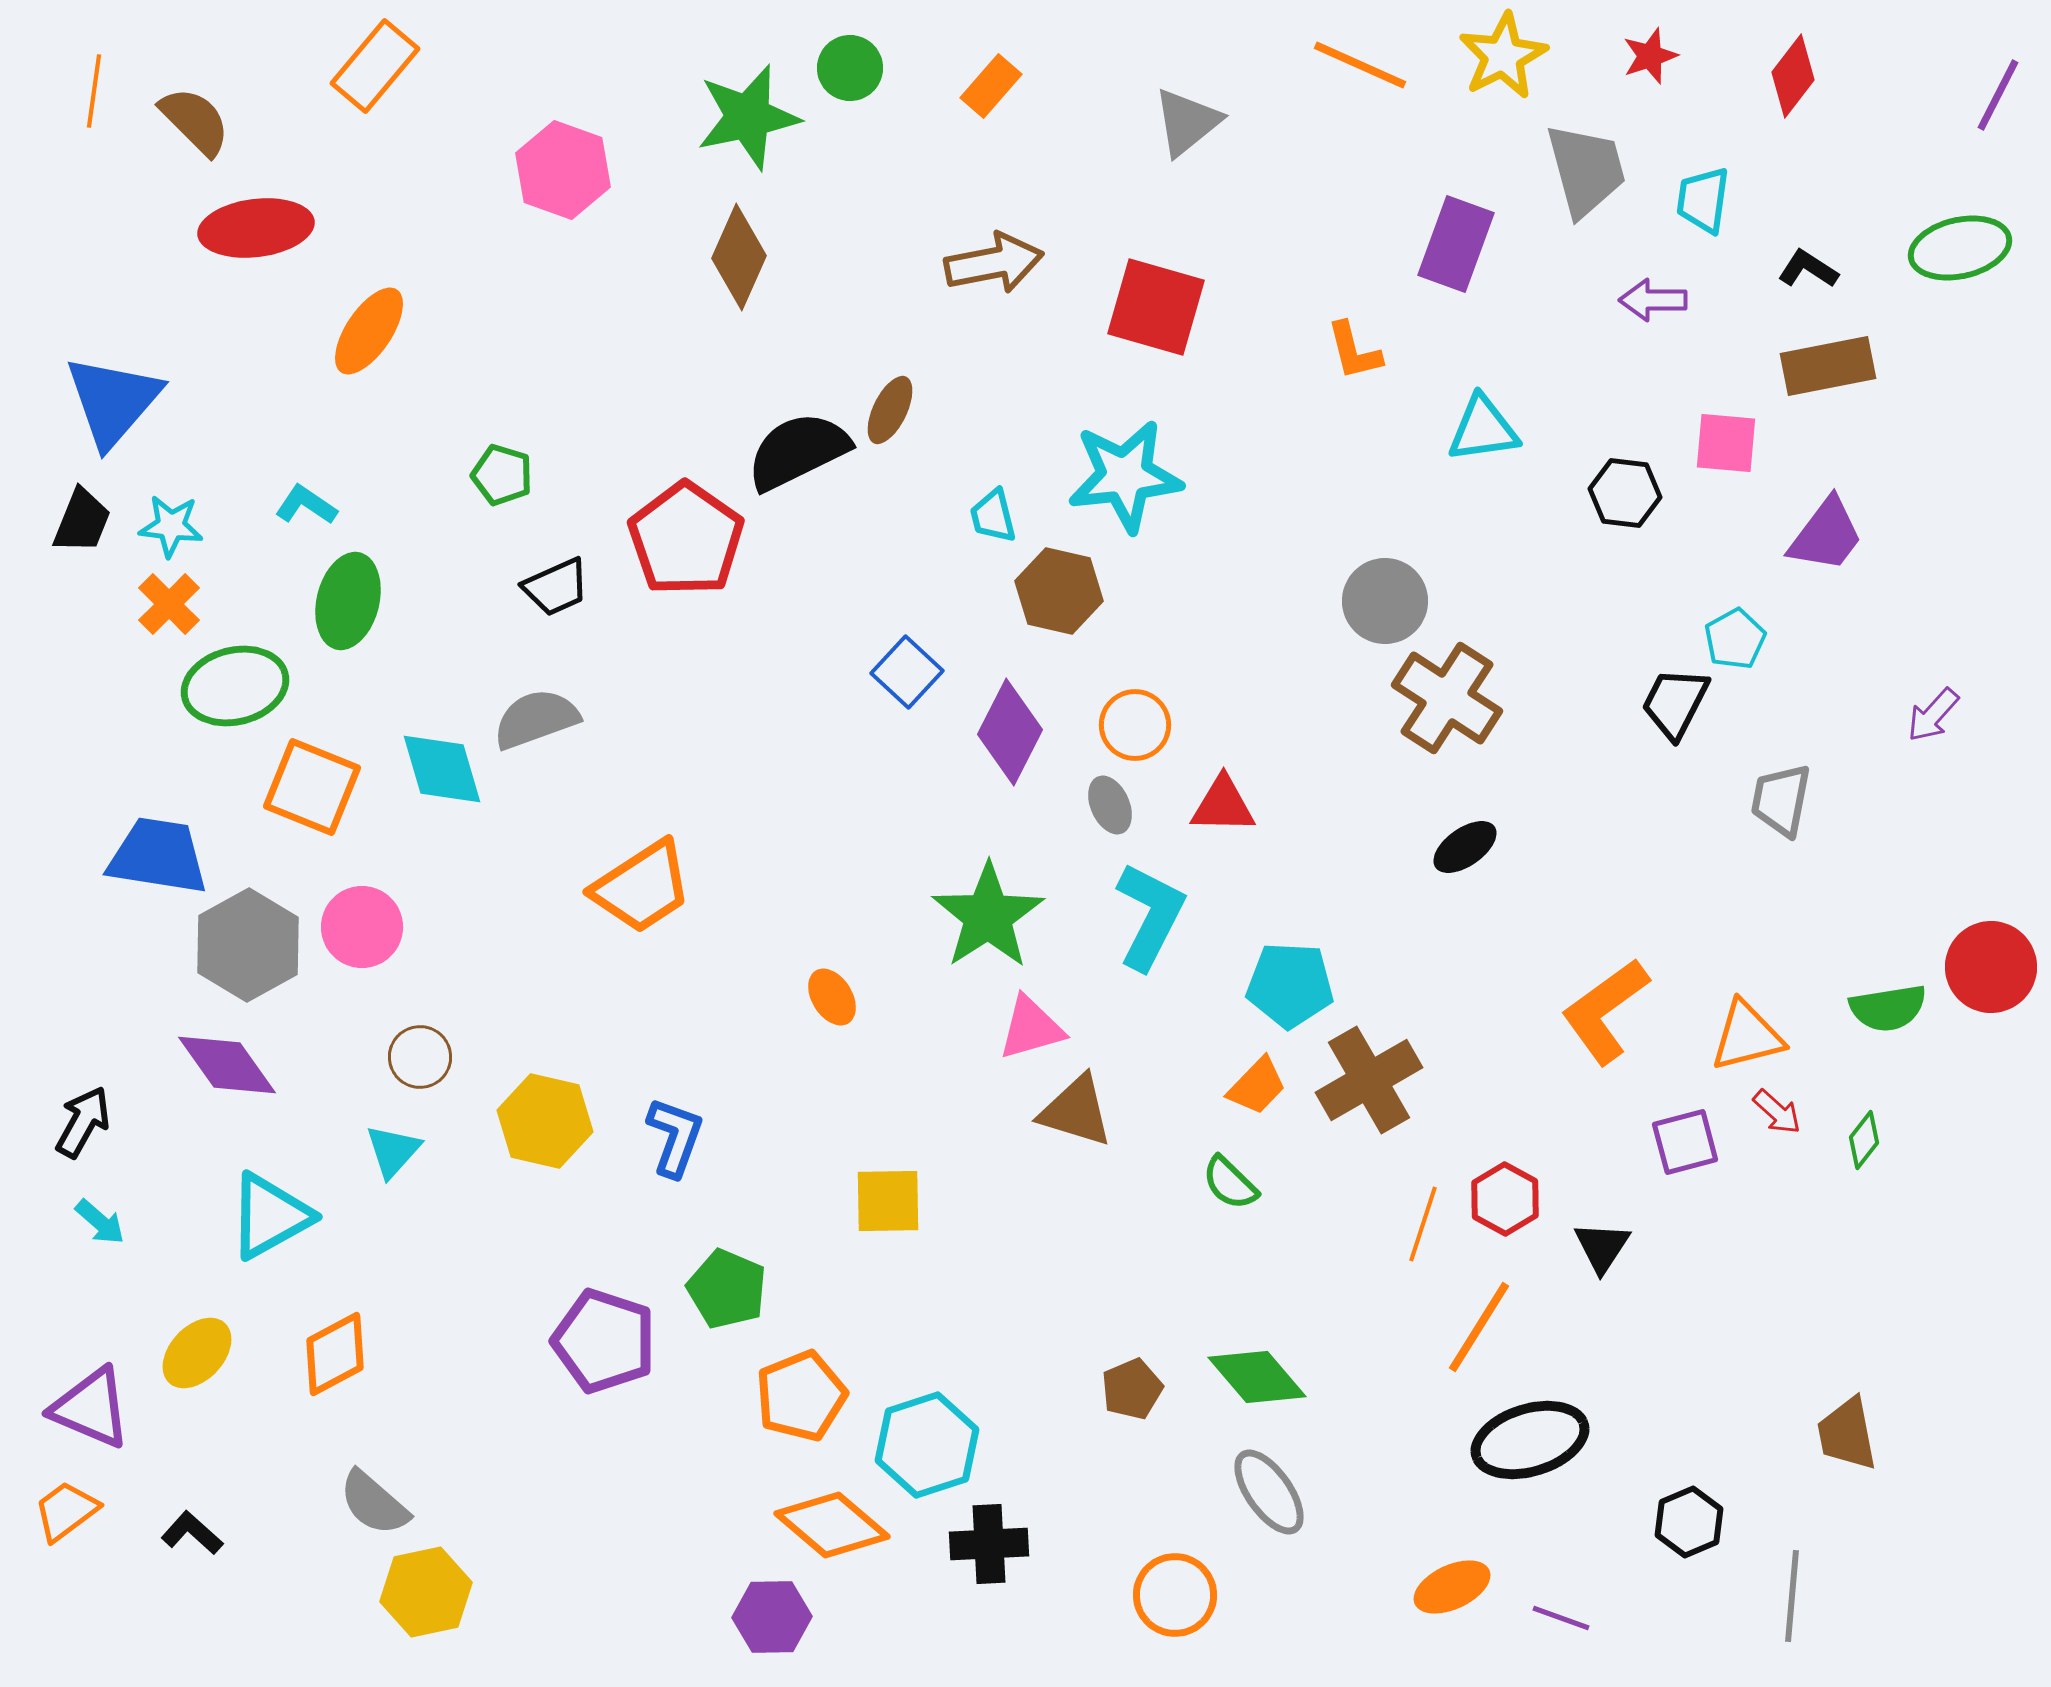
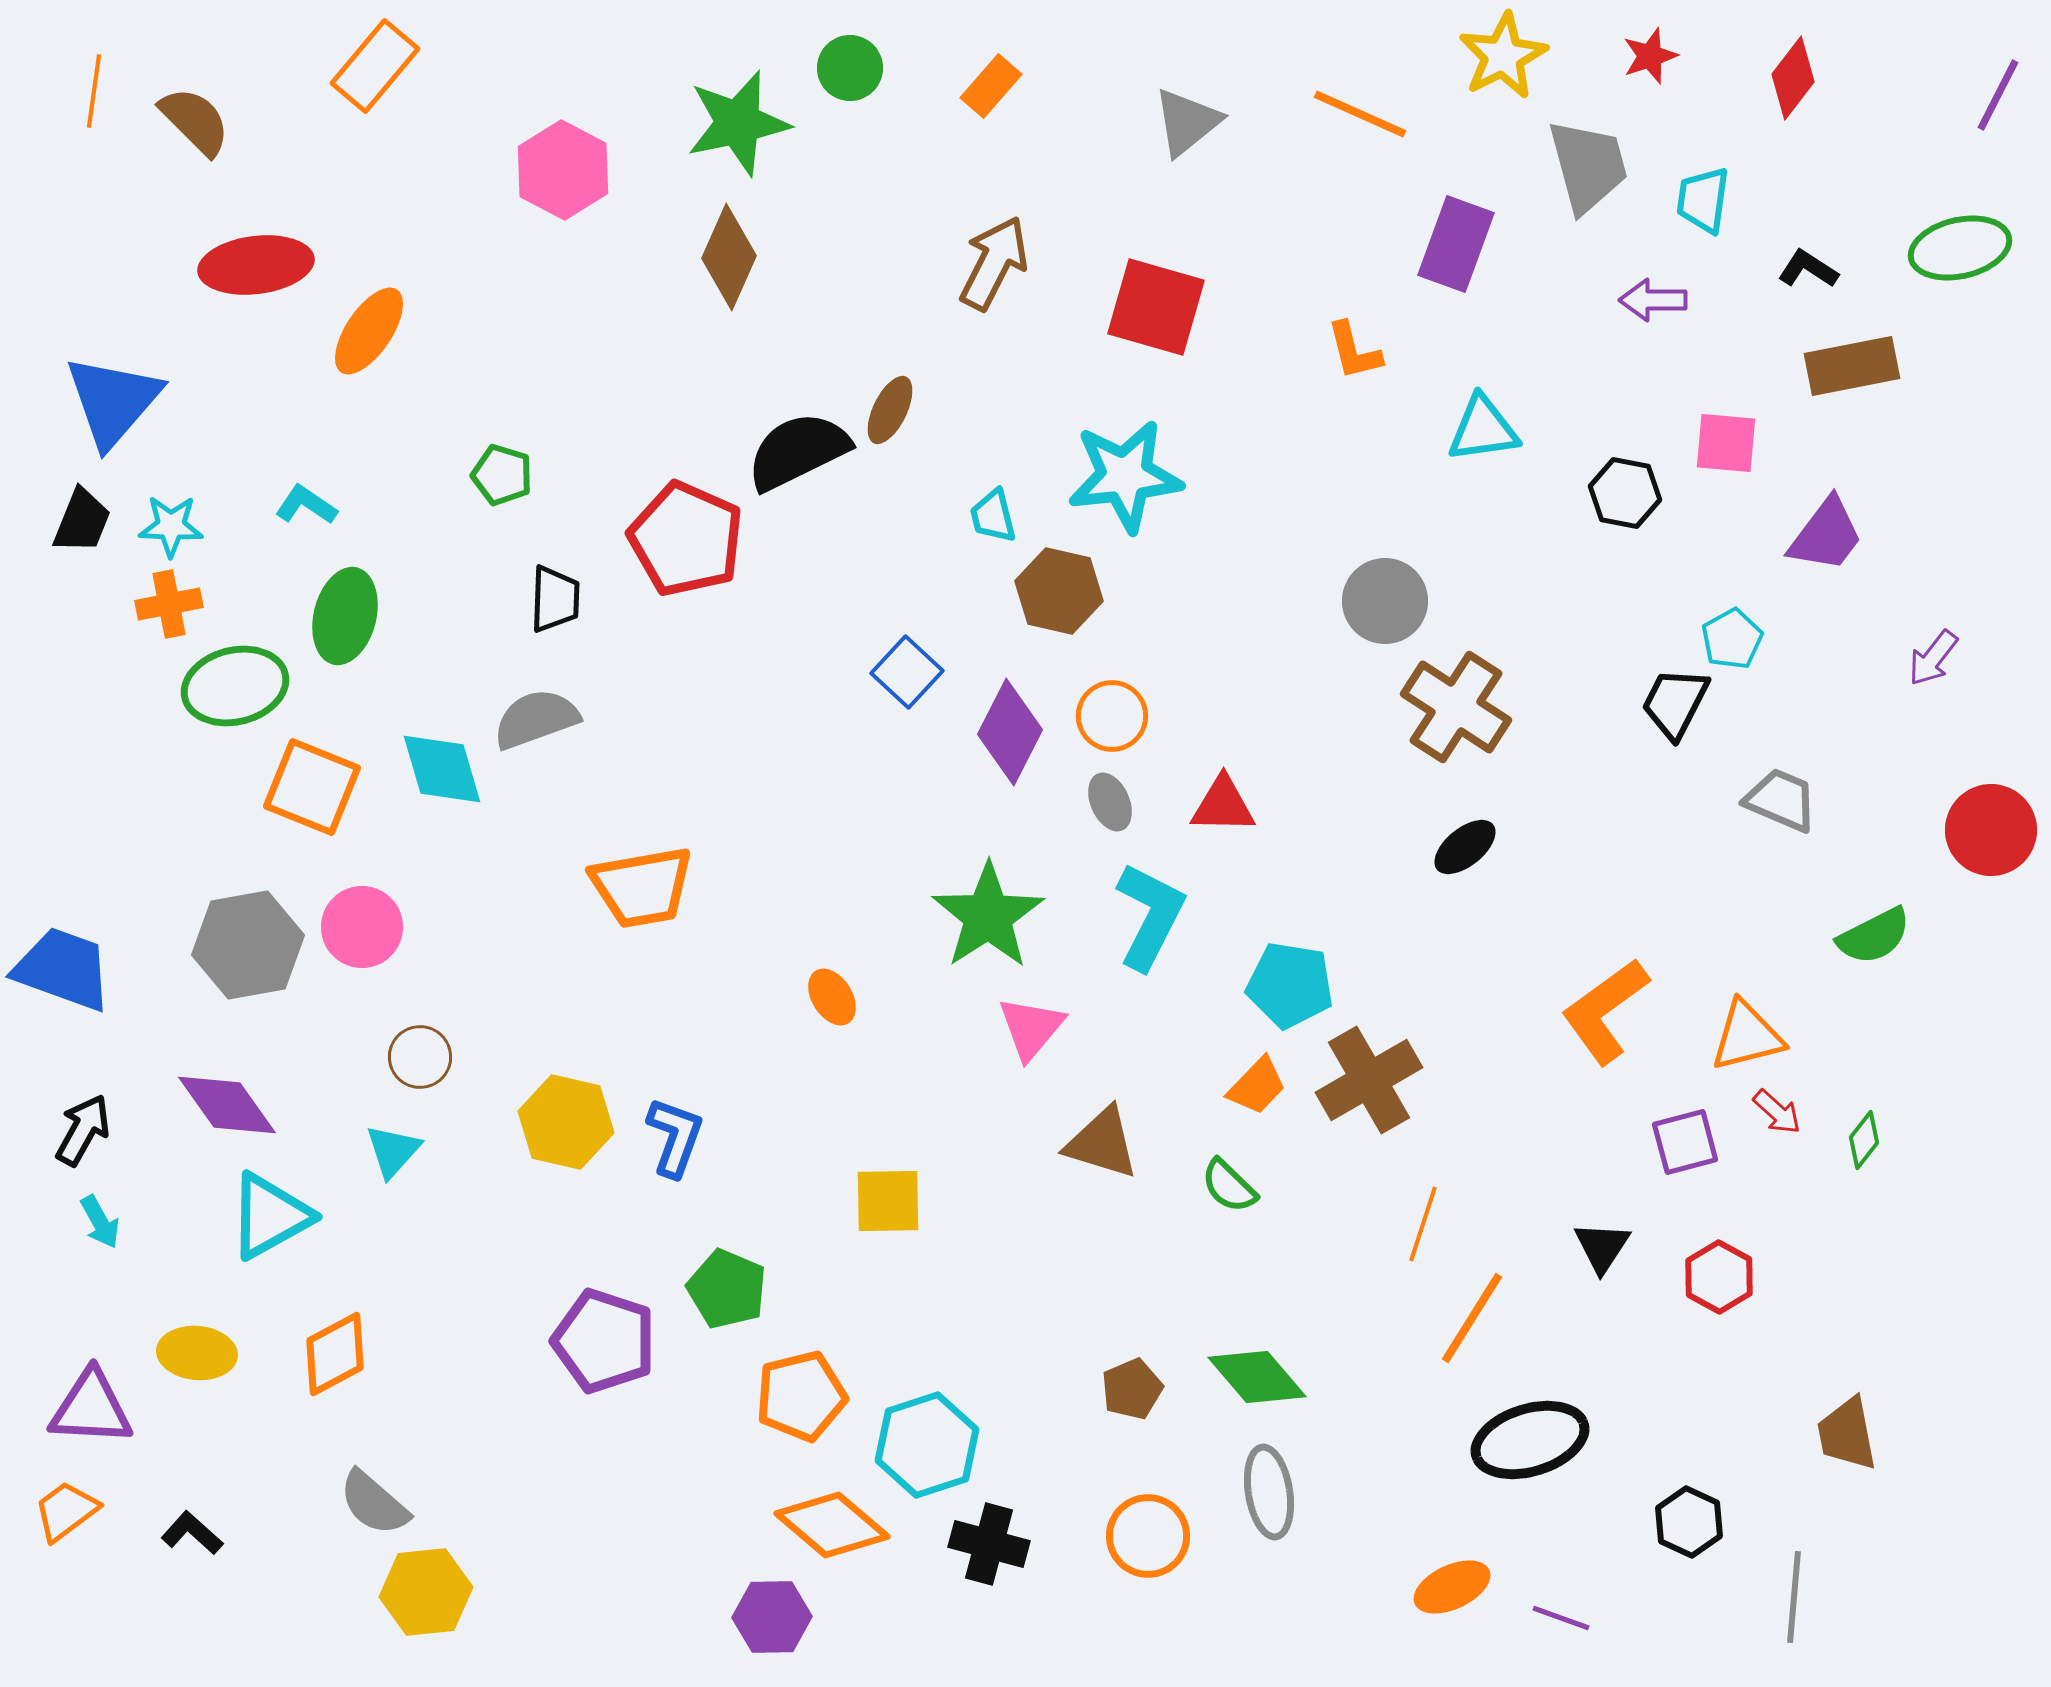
orange line at (1360, 65): moved 49 px down
red diamond at (1793, 76): moved 2 px down
green star at (748, 117): moved 10 px left, 6 px down
pink hexagon at (563, 170): rotated 8 degrees clockwise
gray trapezoid at (1586, 170): moved 2 px right, 4 px up
red ellipse at (256, 228): moved 37 px down
brown diamond at (739, 257): moved 10 px left
brown arrow at (994, 263): rotated 52 degrees counterclockwise
brown rectangle at (1828, 366): moved 24 px right
black hexagon at (1625, 493): rotated 4 degrees clockwise
cyan star at (171, 526): rotated 4 degrees counterclockwise
red pentagon at (686, 539): rotated 11 degrees counterclockwise
black trapezoid at (556, 587): moved 1 px left, 12 px down; rotated 64 degrees counterclockwise
green ellipse at (348, 601): moved 3 px left, 15 px down
orange cross at (169, 604): rotated 34 degrees clockwise
cyan pentagon at (1735, 639): moved 3 px left
brown cross at (1447, 698): moved 9 px right, 9 px down
purple arrow at (1933, 715): moved 57 px up; rotated 4 degrees counterclockwise
orange circle at (1135, 725): moved 23 px left, 9 px up
gray trapezoid at (1781, 800): rotated 102 degrees clockwise
gray ellipse at (1110, 805): moved 3 px up
black ellipse at (1465, 847): rotated 4 degrees counterclockwise
blue trapezoid at (158, 856): moved 95 px left, 113 px down; rotated 11 degrees clockwise
orange trapezoid at (642, 887): rotated 23 degrees clockwise
gray hexagon at (248, 945): rotated 19 degrees clockwise
red circle at (1991, 967): moved 137 px up
cyan pentagon at (1290, 985): rotated 6 degrees clockwise
green semicircle at (1888, 1008): moved 14 px left, 72 px up; rotated 18 degrees counterclockwise
pink triangle at (1031, 1028): rotated 34 degrees counterclockwise
purple diamond at (227, 1065): moved 40 px down
brown triangle at (1076, 1111): moved 26 px right, 32 px down
yellow hexagon at (545, 1121): moved 21 px right, 1 px down
black arrow at (83, 1122): moved 8 px down
green semicircle at (1230, 1183): moved 1 px left, 3 px down
red hexagon at (1505, 1199): moved 214 px right, 78 px down
cyan arrow at (100, 1222): rotated 20 degrees clockwise
orange line at (1479, 1327): moved 7 px left, 9 px up
yellow ellipse at (197, 1353): rotated 52 degrees clockwise
orange pentagon at (801, 1396): rotated 8 degrees clockwise
purple triangle at (91, 1408): rotated 20 degrees counterclockwise
gray ellipse at (1269, 1492): rotated 26 degrees clockwise
black hexagon at (1689, 1522): rotated 12 degrees counterclockwise
black cross at (989, 1544): rotated 18 degrees clockwise
yellow hexagon at (426, 1592): rotated 6 degrees clockwise
orange circle at (1175, 1595): moved 27 px left, 59 px up
gray line at (1792, 1596): moved 2 px right, 1 px down
